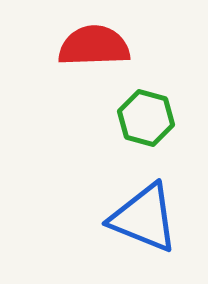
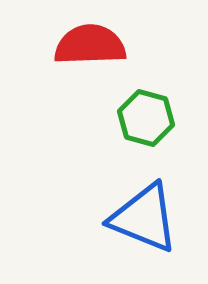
red semicircle: moved 4 px left, 1 px up
